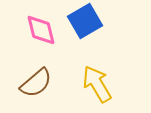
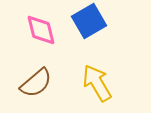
blue square: moved 4 px right
yellow arrow: moved 1 px up
